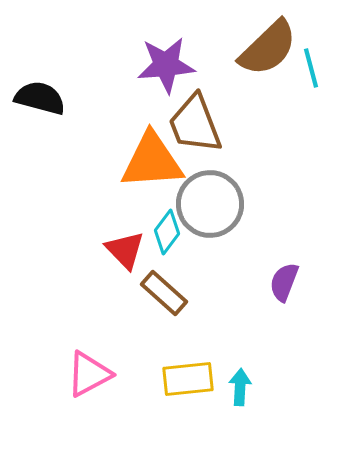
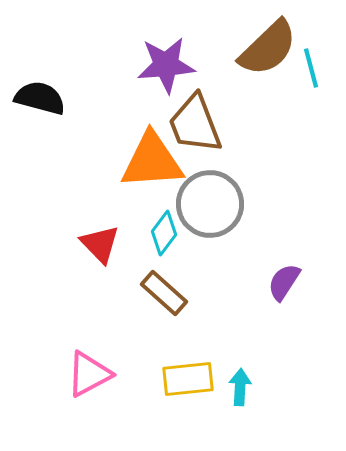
cyan diamond: moved 3 px left, 1 px down
red triangle: moved 25 px left, 6 px up
purple semicircle: rotated 12 degrees clockwise
